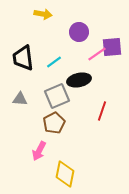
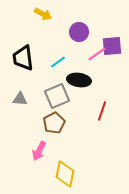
yellow arrow: rotated 18 degrees clockwise
purple square: moved 1 px up
cyan line: moved 4 px right
black ellipse: rotated 20 degrees clockwise
